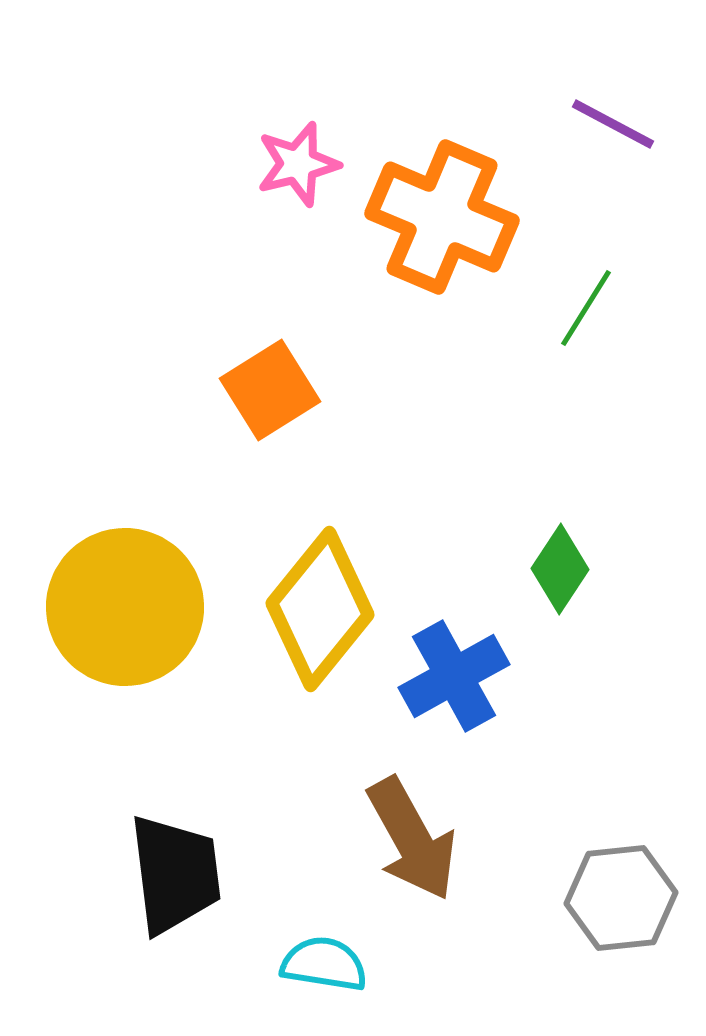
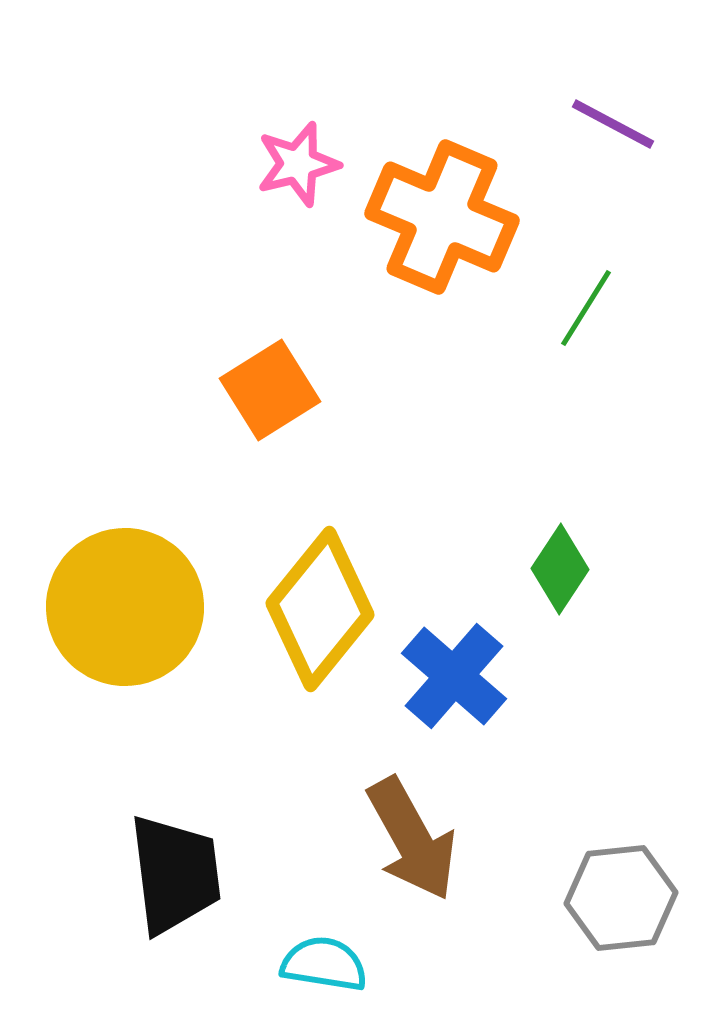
blue cross: rotated 20 degrees counterclockwise
